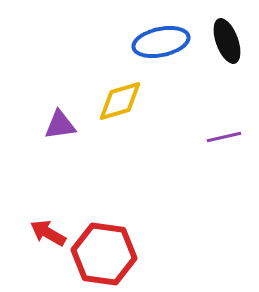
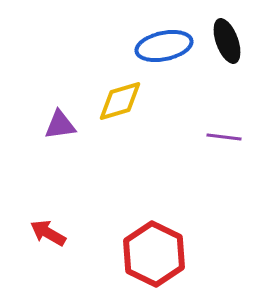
blue ellipse: moved 3 px right, 4 px down
purple line: rotated 20 degrees clockwise
red hexagon: moved 50 px right; rotated 18 degrees clockwise
